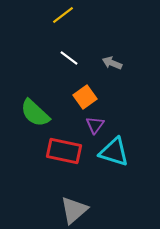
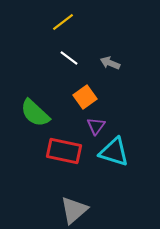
yellow line: moved 7 px down
gray arrow: moved 2 px left
purple triangle: moved 1 px right, 1 px down
